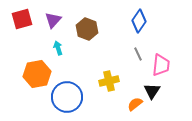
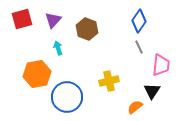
gray line: moved 1 px right, 7 px up
orange semicircle: moved 3 px down
